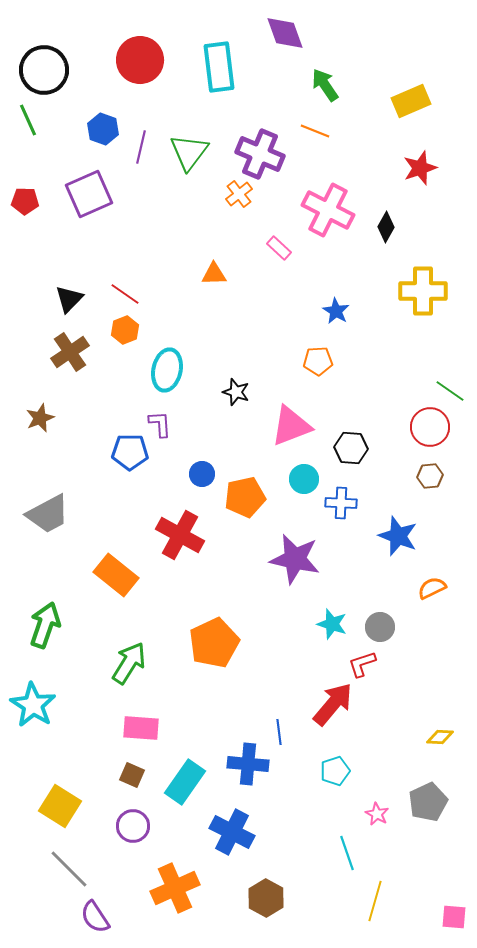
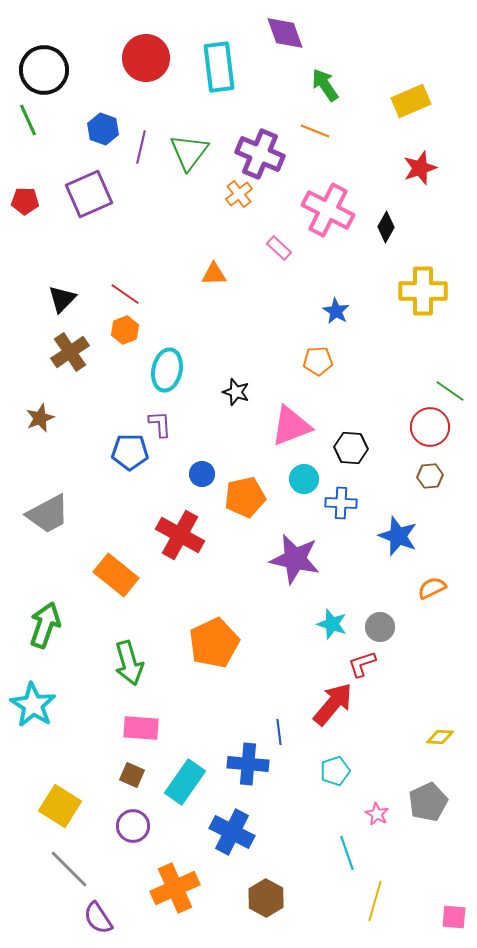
red circle at (140, 60): moved 6 px right, 2 px up
black triangle at (69, 299): moved 7 px left
green arrow at (129, 663): rotated 132 degrees clockwise
purple semicircle at (95, 917): moved 3 px right, 1 px down
